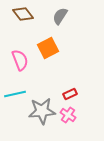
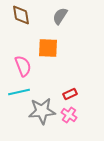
brown diamond: moved 2 px left, 1 px down; rotated 30 degrees clockwise
orange square: rotated 30 degrees clockwise
pink semicircle: moved 3 px right, 6 px down
cyan line: moved 4 px right, 2 px up
pink cross: moved 1 px right
